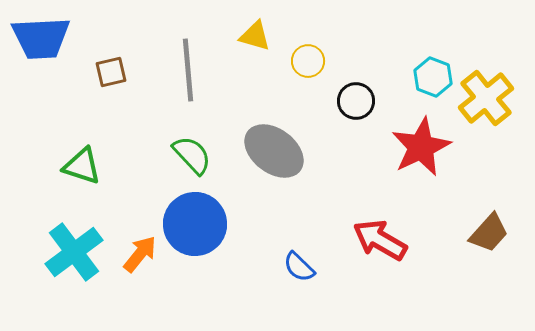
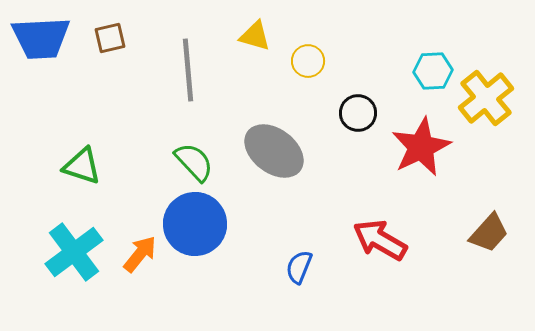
brown square: moved 1 px left, 34 px up
cyan hexagon: moved 6 px up; rotated 24 degrees counterclockwise
black circle: moved 2 px right, 12 px down
green semicircle: moved 2 px right, 7 px down
blue semicircle: rotated 68 degrees clockwise
